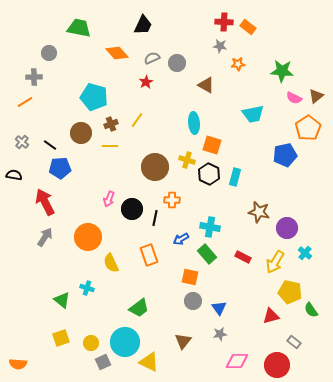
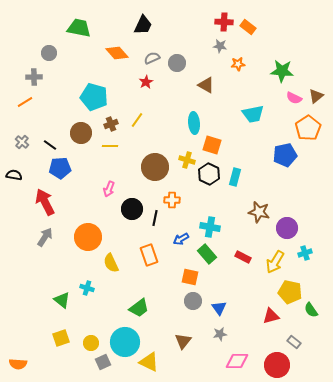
pink arrow at (109, 199): moved 10 px up
cyan cross at (305, 253): rotated 32 degrees clockwise
